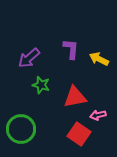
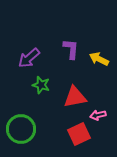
red square: rotated 30 degrees clockwise
